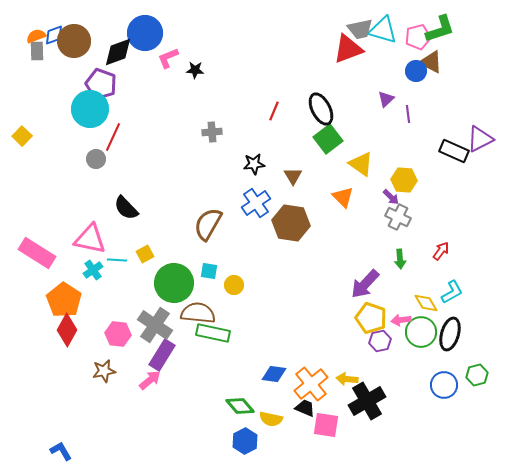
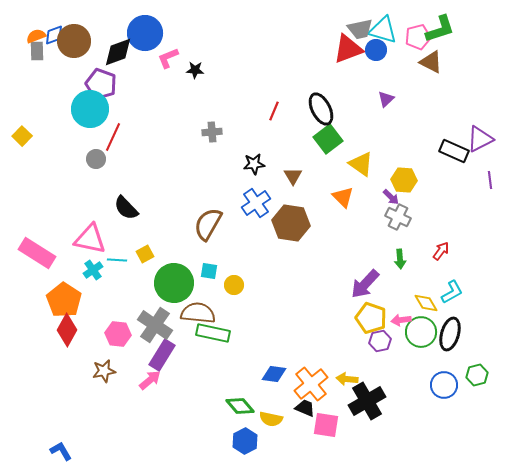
blue circle at (416, 71): moved 40 px left, 21 px up
purple line at (408, 114): moved 82 px right, 66 px down
